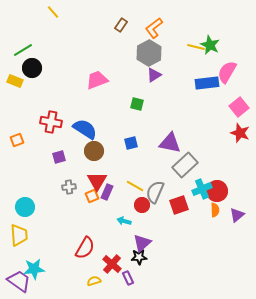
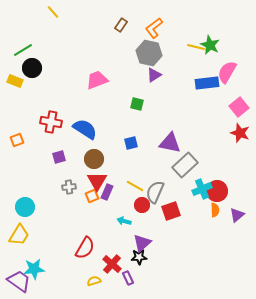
gray hexagon at (149, 53): rotated 20 degrees counterclockwise
brown circle at (94, 151): moved 8 px down
red square at (179, 205): moved 8 px left, 6 px down
yellow trapezoid at (19, 235): rotated 35 degrees clockwise
